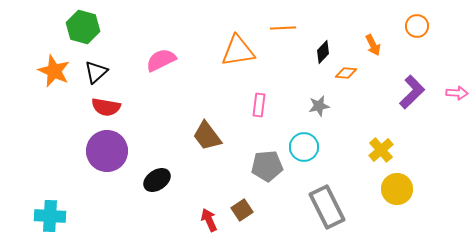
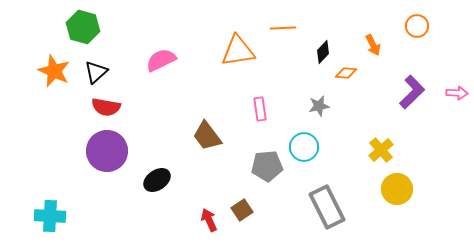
pink rectangle: moved 1 px right, 4 px down; rotated 15 degrees counterclockwise
